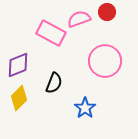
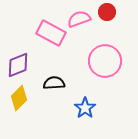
black semicircle: rotated 115 degrees counterclockwise
